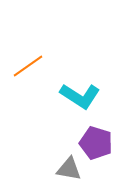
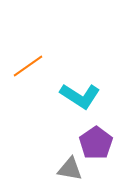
purple pentagon: rotated 20 degrees clockwise
gray triangle: moved 1 px right
